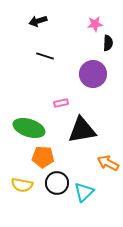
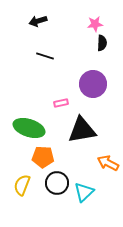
black semicircle: moved 6 px left
purple circle: moved 10 px down
yellow semicircle: rotated 100 degrees clockwise
